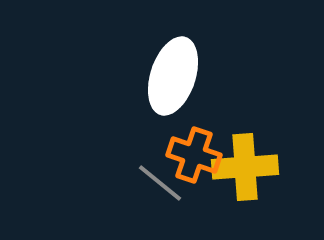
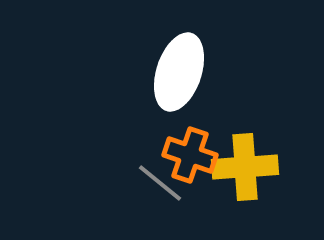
white ellipse: moved 6 px right, 4 px up
orange cross: moved 4 px left
